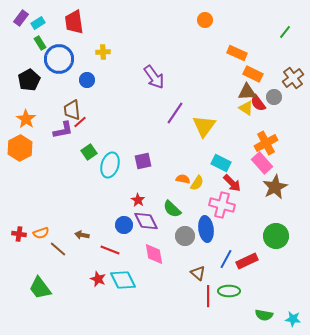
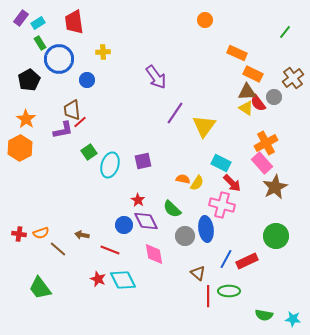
purple arrow at (154, 77): moved 2 px right
